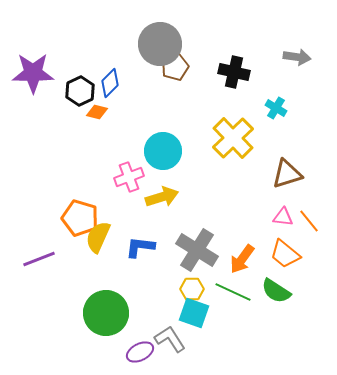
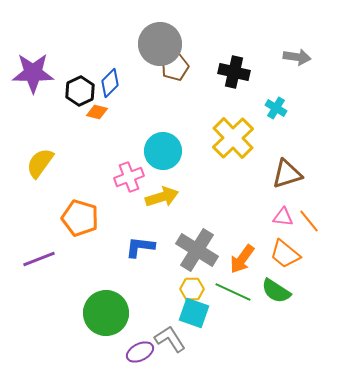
yellow semicircle: moved 58 px left, 74 px up; rotated 12 degrees clockwise
